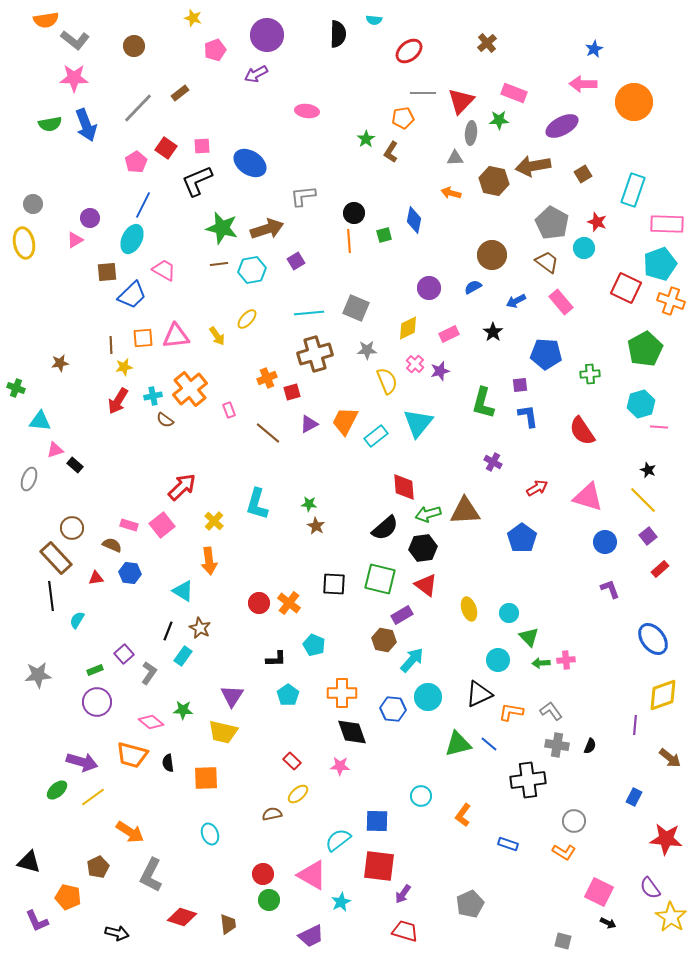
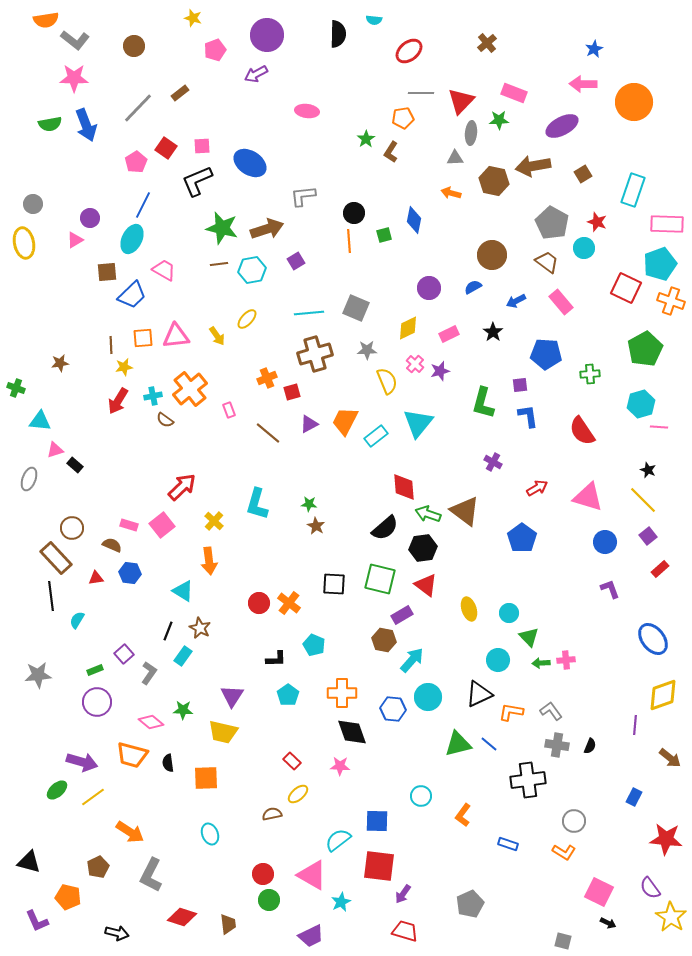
gray line at (423, 93): moved 2 px left
brown triangle at (465, 511): rotated 40 degrees clockwise
green arrow at (428, 514): rotated 35 degrees clockwise
